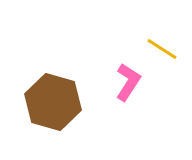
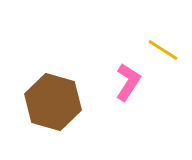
yellow line: moved 1 px right, 1 px down
